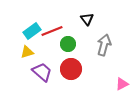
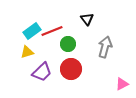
gray arrow: moved 1 px right, 2 px down
purple trapezoid: rotated 95 degrees clockwise
